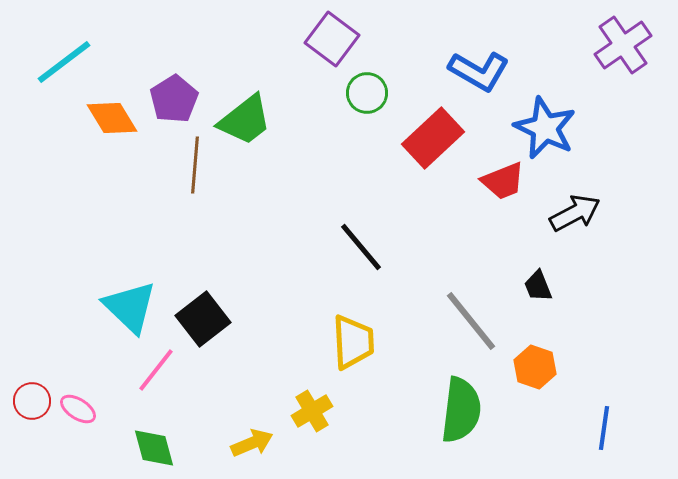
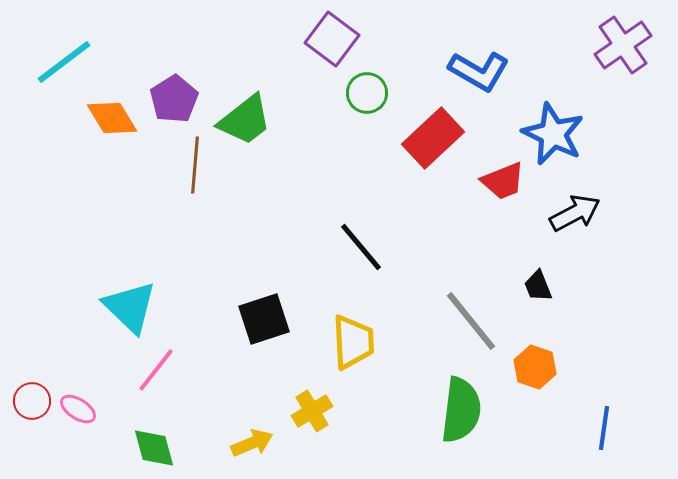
blue star: moved 8 px right, 6 px down
black square: moved 61 px right; rotated 20 degrees clockwise
